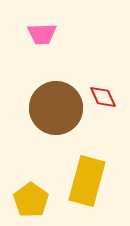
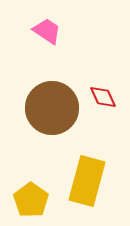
pink trapezoid: moved 5 px right, 3 px up; rotated 144 degrees counterclockwise
brown circle: moved 4 px left
